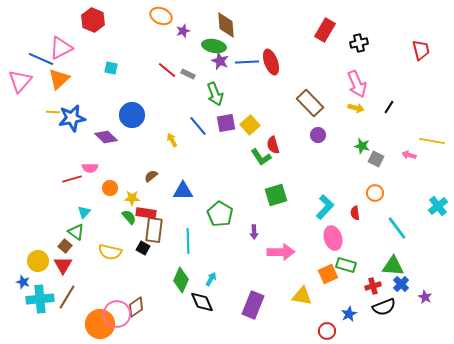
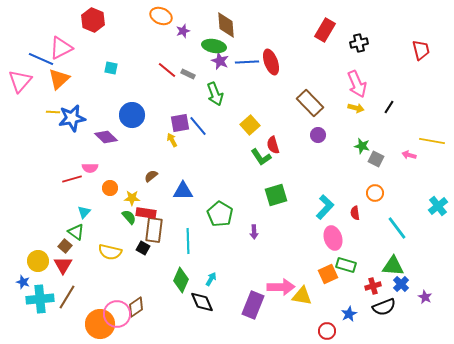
purple square at (226, 123): moved 46 px left
pink arrow at (281, 252): moved 35 px down
